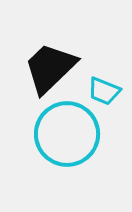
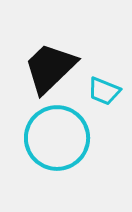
cyan circle: moved 10 px left, 4 px down
